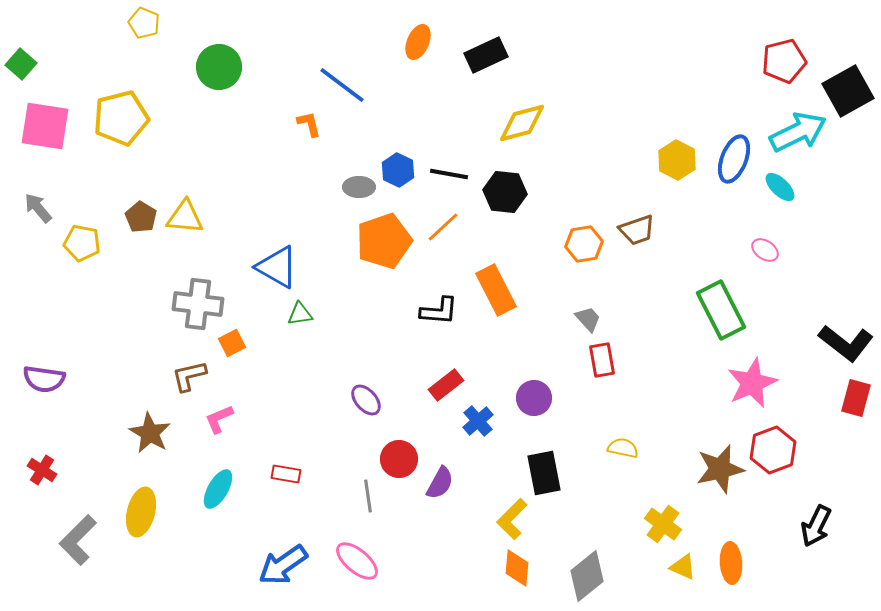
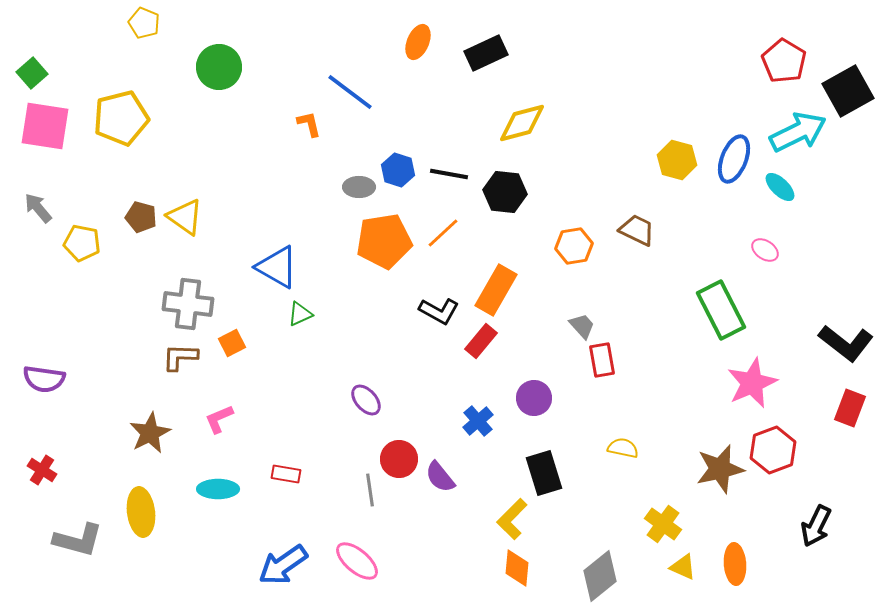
black rectangle at (486, 55): moved 2 px up
red pentagon at (784, 61): rotated 27 degrees counterclockwise
green square at (21, 64): moved 11 px right, 9 px down; rotated 8 degrees clockwise
blue line at (342, 85): moved 8 px right, 7 px down
yellow hexagon at (677, 160): rotated 12 degrees counterclockwise
blue hexagon at (398, 170): rotated 8 degrees counterclockwise
brown pentagon at (141, 217): rotated 16 degrees counterclockwise
yellow triangle at (185, 217): rotated 30 degrees clockwise
orange line at (443, 227): moved 6 px down
brown trapezoid at (637, 230): rotated 135 degrees counterclockwise
orange pentagon at (384, 241): rotated 10 degrees clockwise
orange hexagon at (584, 244): moved 10 px left, 2 px down
orange rectangle at (496, 290): rotated 57 degrees clockwise
gray cross at (198, 304): moved 10 px left
black L-shape at (439, 311): rotated 24 degrees clockwise
green triangle at (300, 314): rotated 16 degrees counterclockwise
gray trapezoid at (588, 319): moved 6 px left, 7 px down
brown L-shape at (189, 376): moved 9 px left, 19 px up; rotated 15 degrees clockwise
red rectangle at (446, 385): moved 35 px right, 44 px up; rotated 12 degrees counterclockwise
red rectangle at (856, 398): moved 6 px left, 10 px down; rotated 6 degrees clockwise
brown star at (150, 433): rotated 15 degrees clockwise
black rectangle at (544, 473): rotated 6 degrees counterclockwise
purple semicircle at (440, 483): moved 6 px up; rotated 112 degrees clockwise
cyan ellipse at (218, 489): rotated 60 degrees clockwise
gray line at (368, 496): moved 2 px right, 6 px up
yellow ellipse at (141, 512): rotated 21 degrees counterclockwise
gray L-shape at (78, 540): rotated 120 degrees counterclockwise
orange ellipse at (731, 563): moved 4 px right, 1 px down
gray diamond at (587, 576): moved 13 px right
